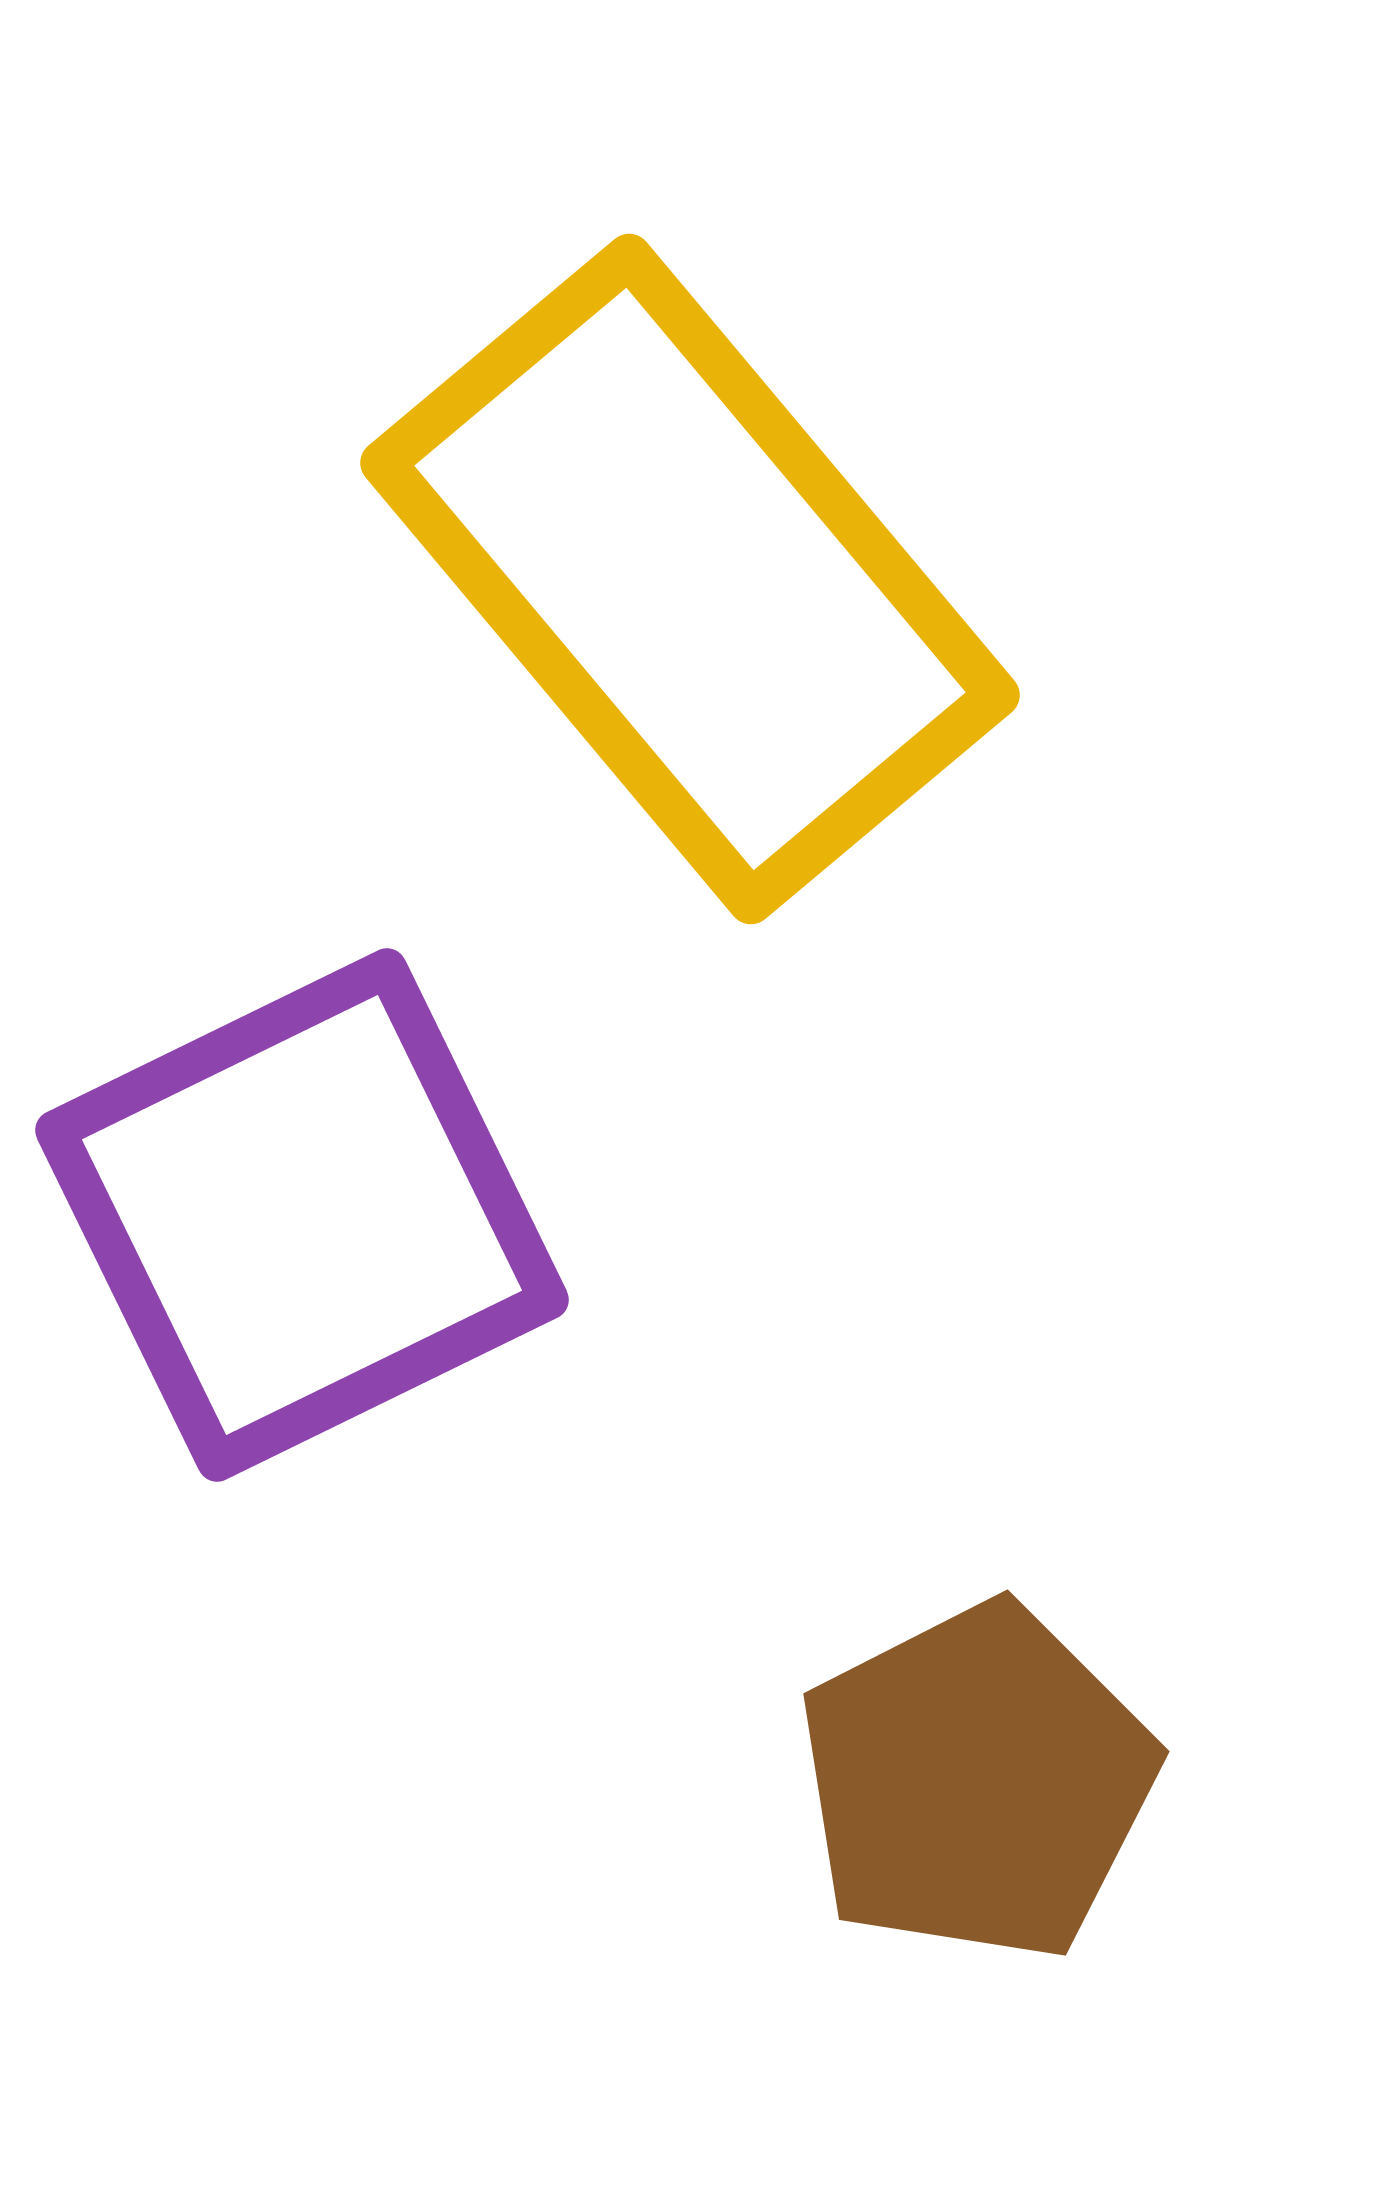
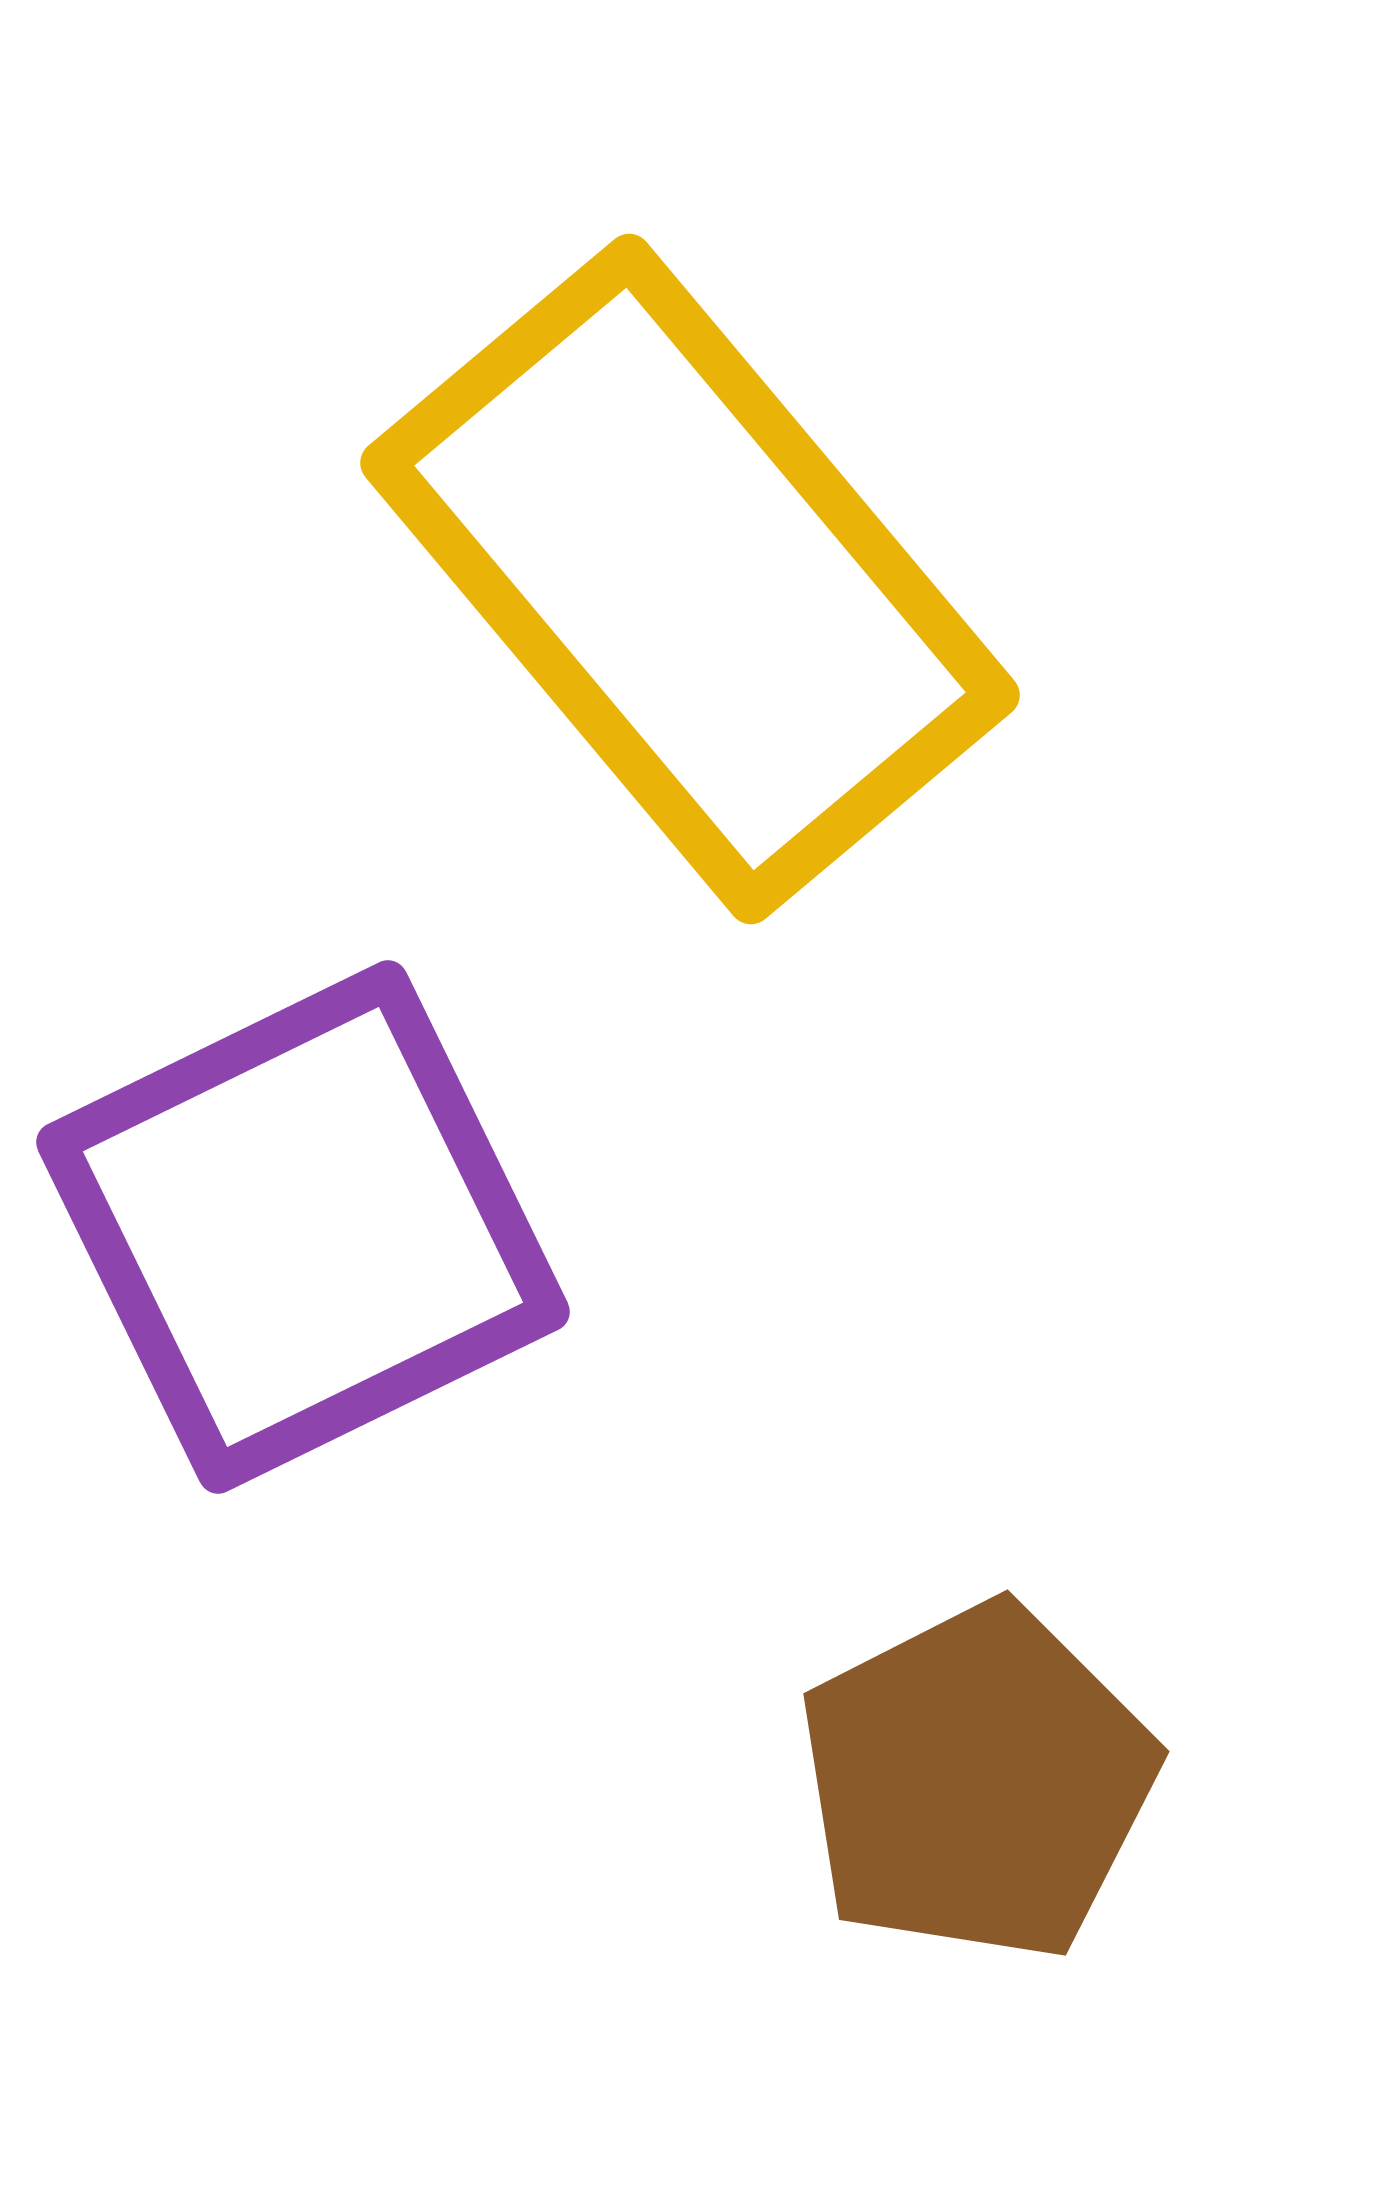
purple square: moved 1 px right, 12 px down
